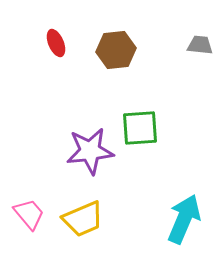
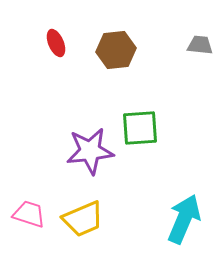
pink trapezoid: rotated 32 degrees counterclockwise
